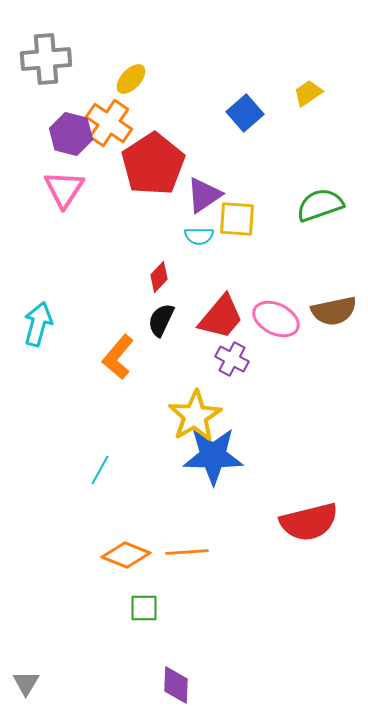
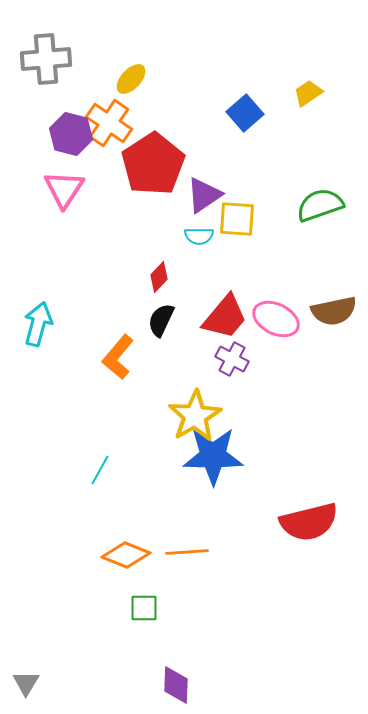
red trapezoid: moved 4 px right
